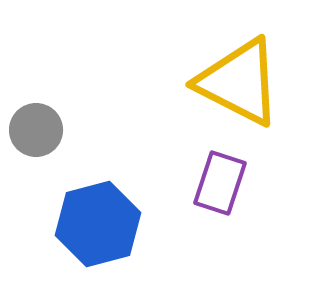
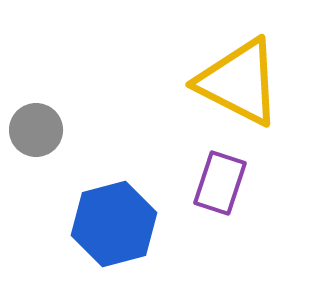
blue hexagon: moved 16 px right
